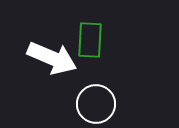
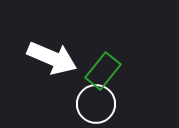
green rectangle: moved 13 px right, 31 px down; rotated 36 degrees clockwise
